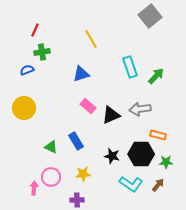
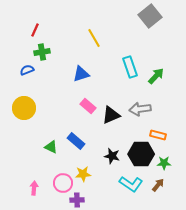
yellow line: moved 3 px right, 1 px up
blue rectangle: rotated 18 degrees counterclockwise
green star: moved 2 px left, 1 px down
pink circle: moved 12 px right, 6 px down
